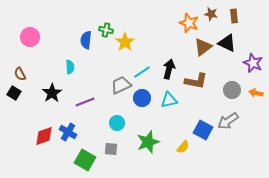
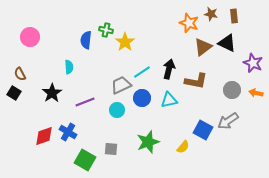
cyan semicircle: moved 1 px left
cyan circle: moved 13 px up
